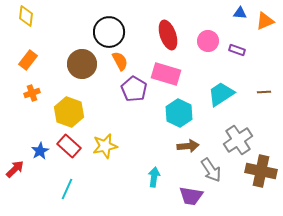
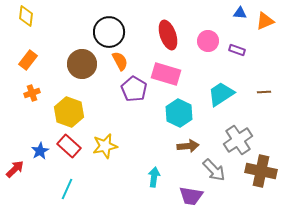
gray arrow: moved 3 px right; rotated 10 degrees counterclockwise
